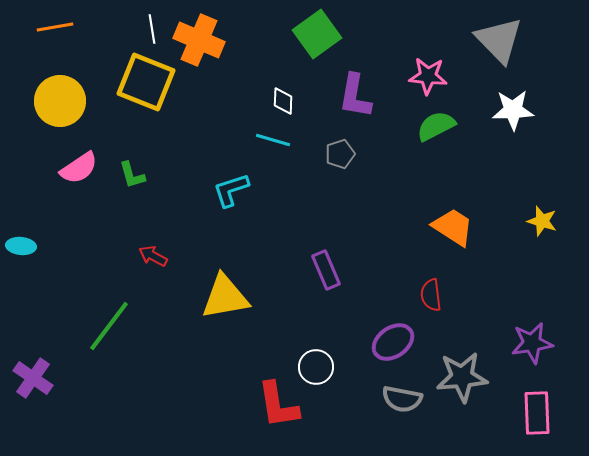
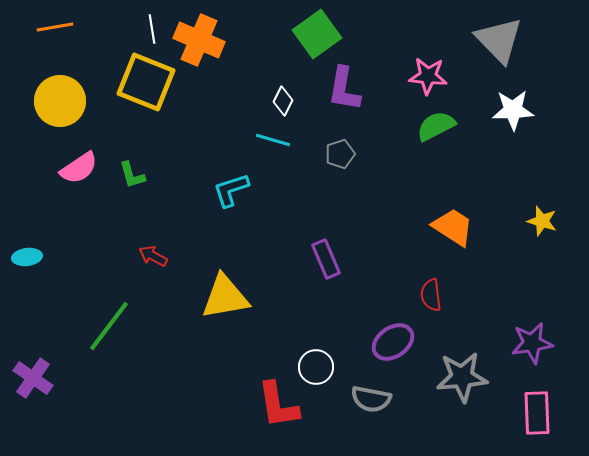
purple L-shape: moved 11 px left, 7 px up
white diamond: rotated 24 degrees clockwise
cyan ellipse: moved 6 px right, 11 px down; rotated 12 degrees counterclockwise
purple rectangle: moved 11 px up
gray semicircle: moved 31 px left
